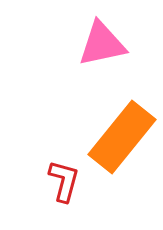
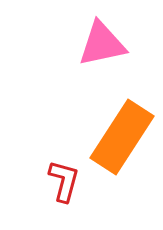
orange rectangle: rotated 6 degrees counterclockwise
